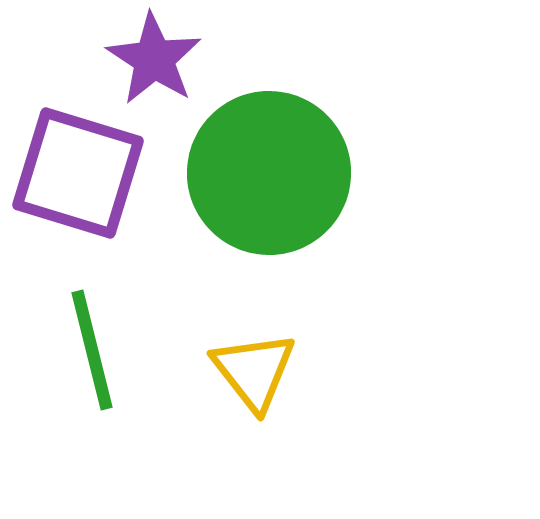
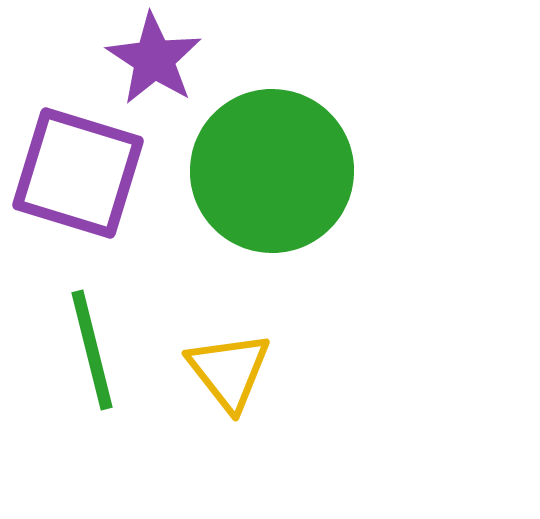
green circle: moved 3 px right, 2 px up
yellow triangle: moved 25 px left
